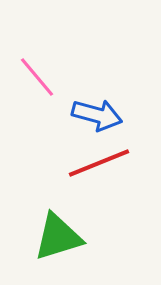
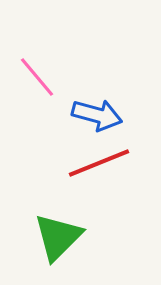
green triangle: rotated 28 degrees counterclockwise
